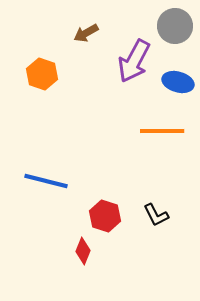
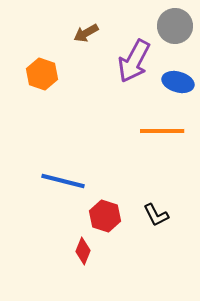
blue line: moved 17 px right
